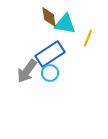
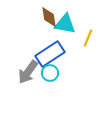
gray arrow: moved 1 px right, 1 px down
